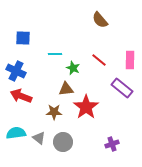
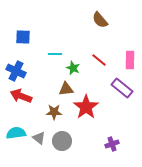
blue square: moved 1 px up
gray circle: moved 1 px left, 1 px up
